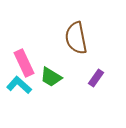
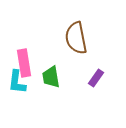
pink rectangle: rotated 16 degrees clockwise
green trapezoid: rotated 50 degrees clockwise
cyan L-shape: moved 2 px left, 3 px up; rotated 125 degrees counterclockwise
